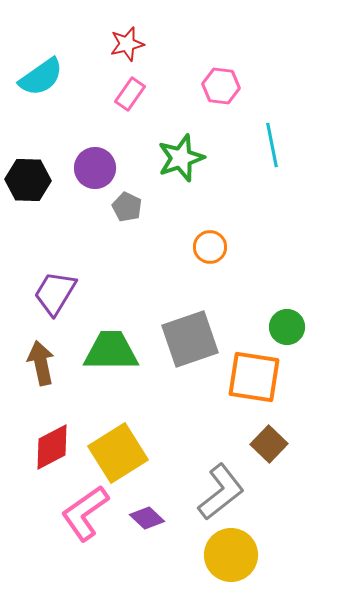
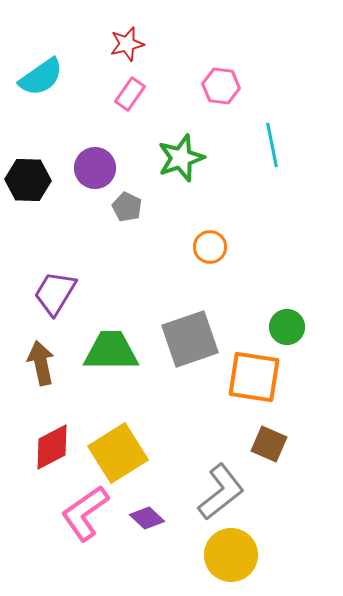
brown square: rotated 21 degrees counterclockwise
